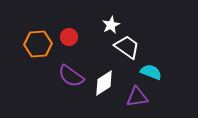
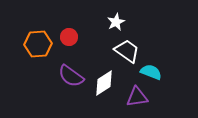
white star: moved 5 px right, 3 px up
white trapezoid: moved 4 px down
